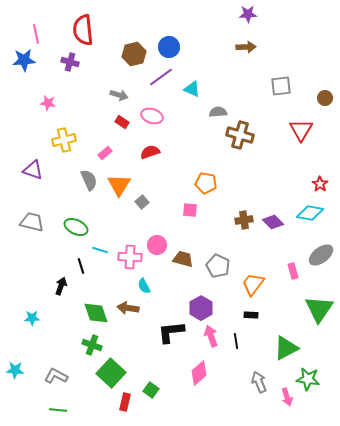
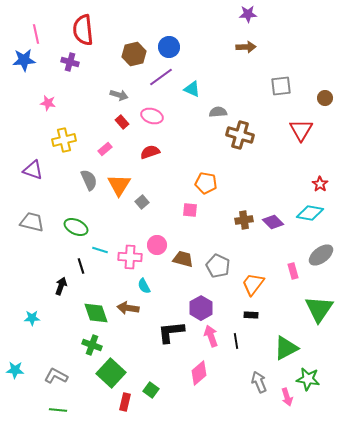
red rectangle at (122, 122): rotated 16 degrees clockwise
pink rectangle at (105, 153): moved 4 px up
